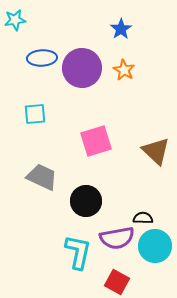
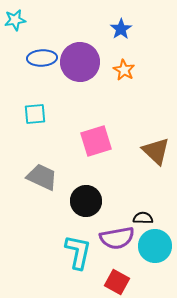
purple circle: moved 2 px left, 6 px up
